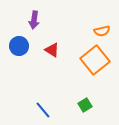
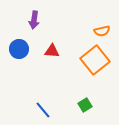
blue circle: moved 3 px down
red triangle: moved 1 px down; rotated 28 degrees counterclockwise
